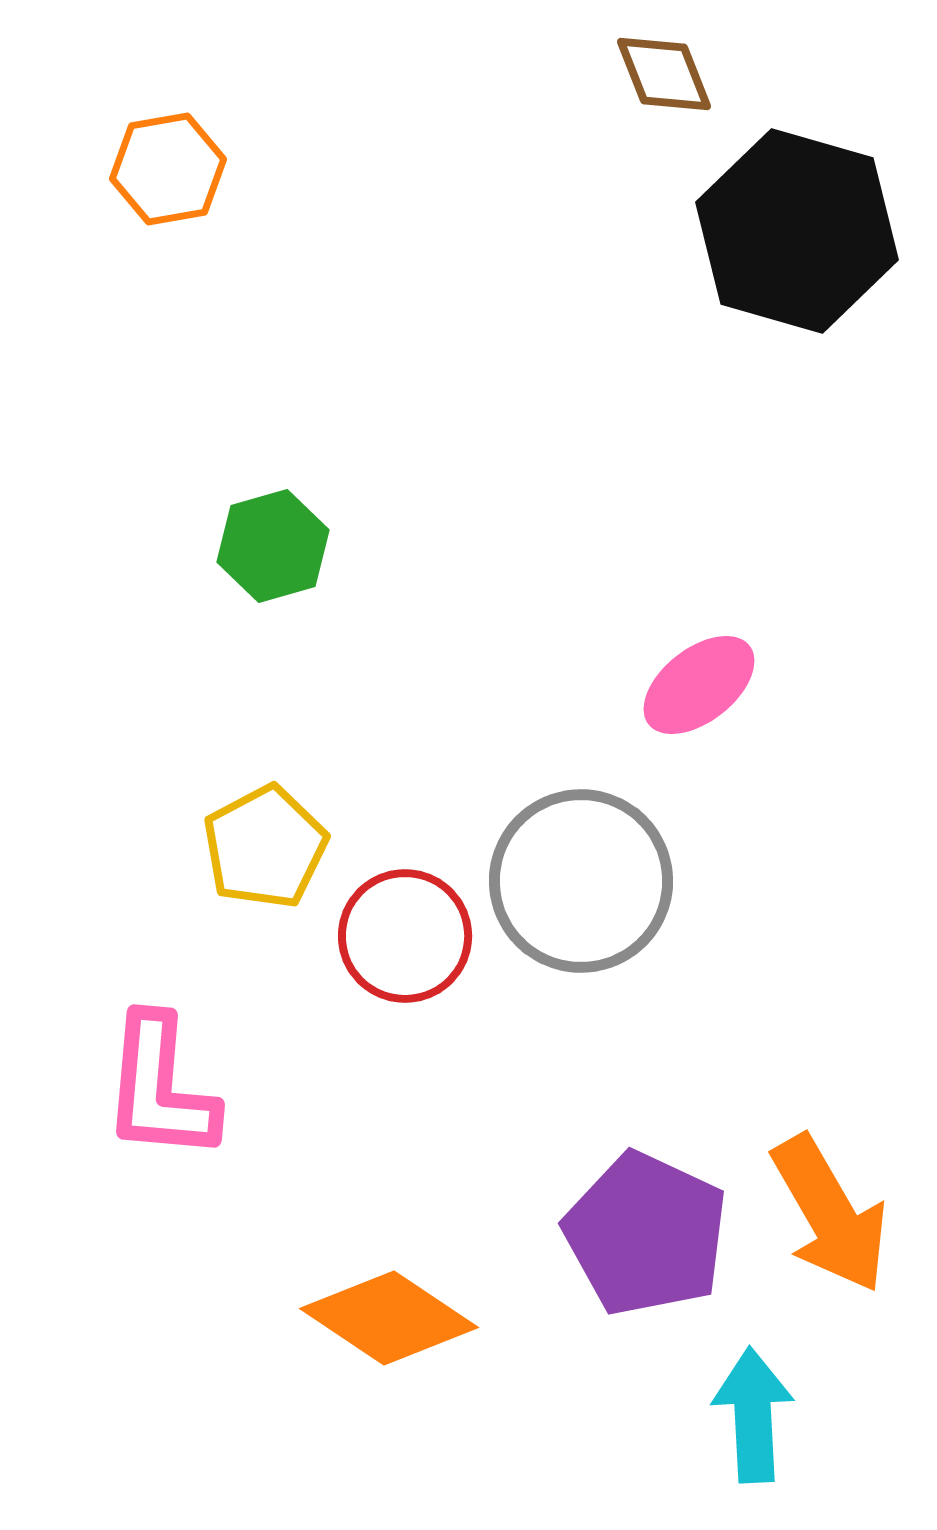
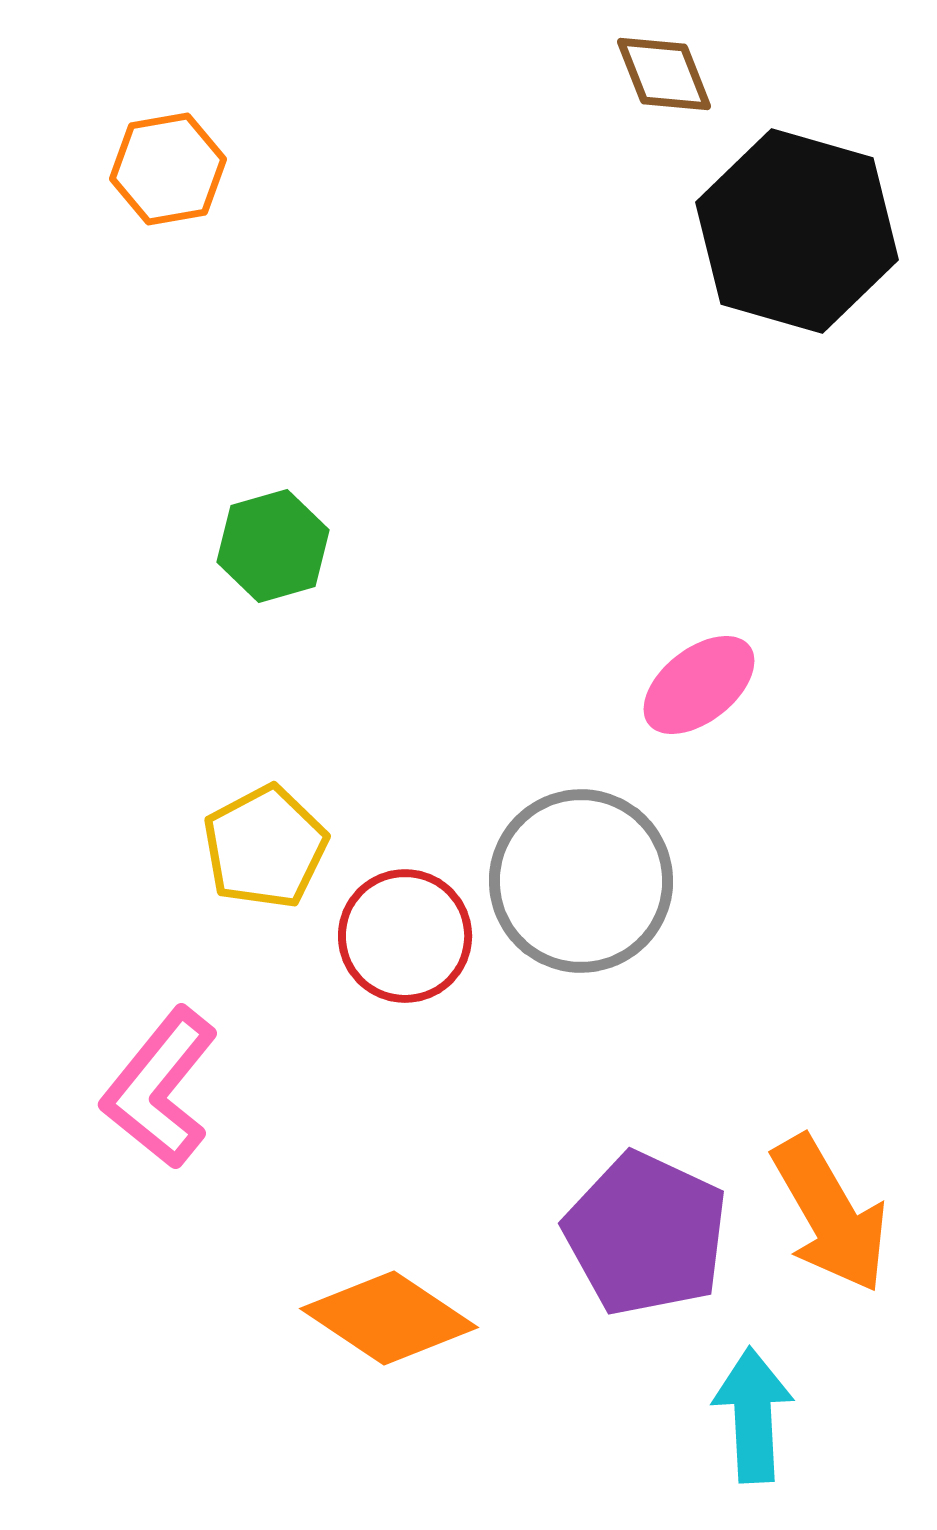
pink L-shape: rotated 34 degrees clockwise
